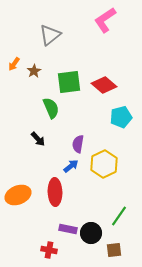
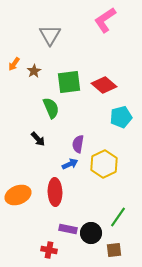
gray triangle: rotated 20 degrees counterclockwise
blue arrow: moved 1 px left, 2 px up; rotated 14 degrees clockwise
green line: moved 1 px left, 1 px down
